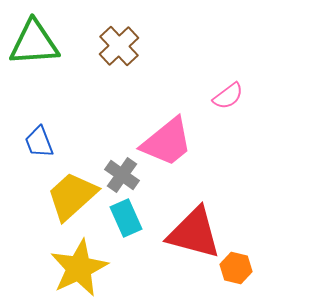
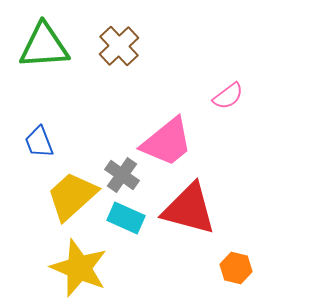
green triangle: moved 10 px right, 3 px down
cyan rectangle: rotated 42 degrees counterclockwise
red triangle: moved 5 px left, 24 px up
yellow star: rotated 24 degrees counterclockwise
